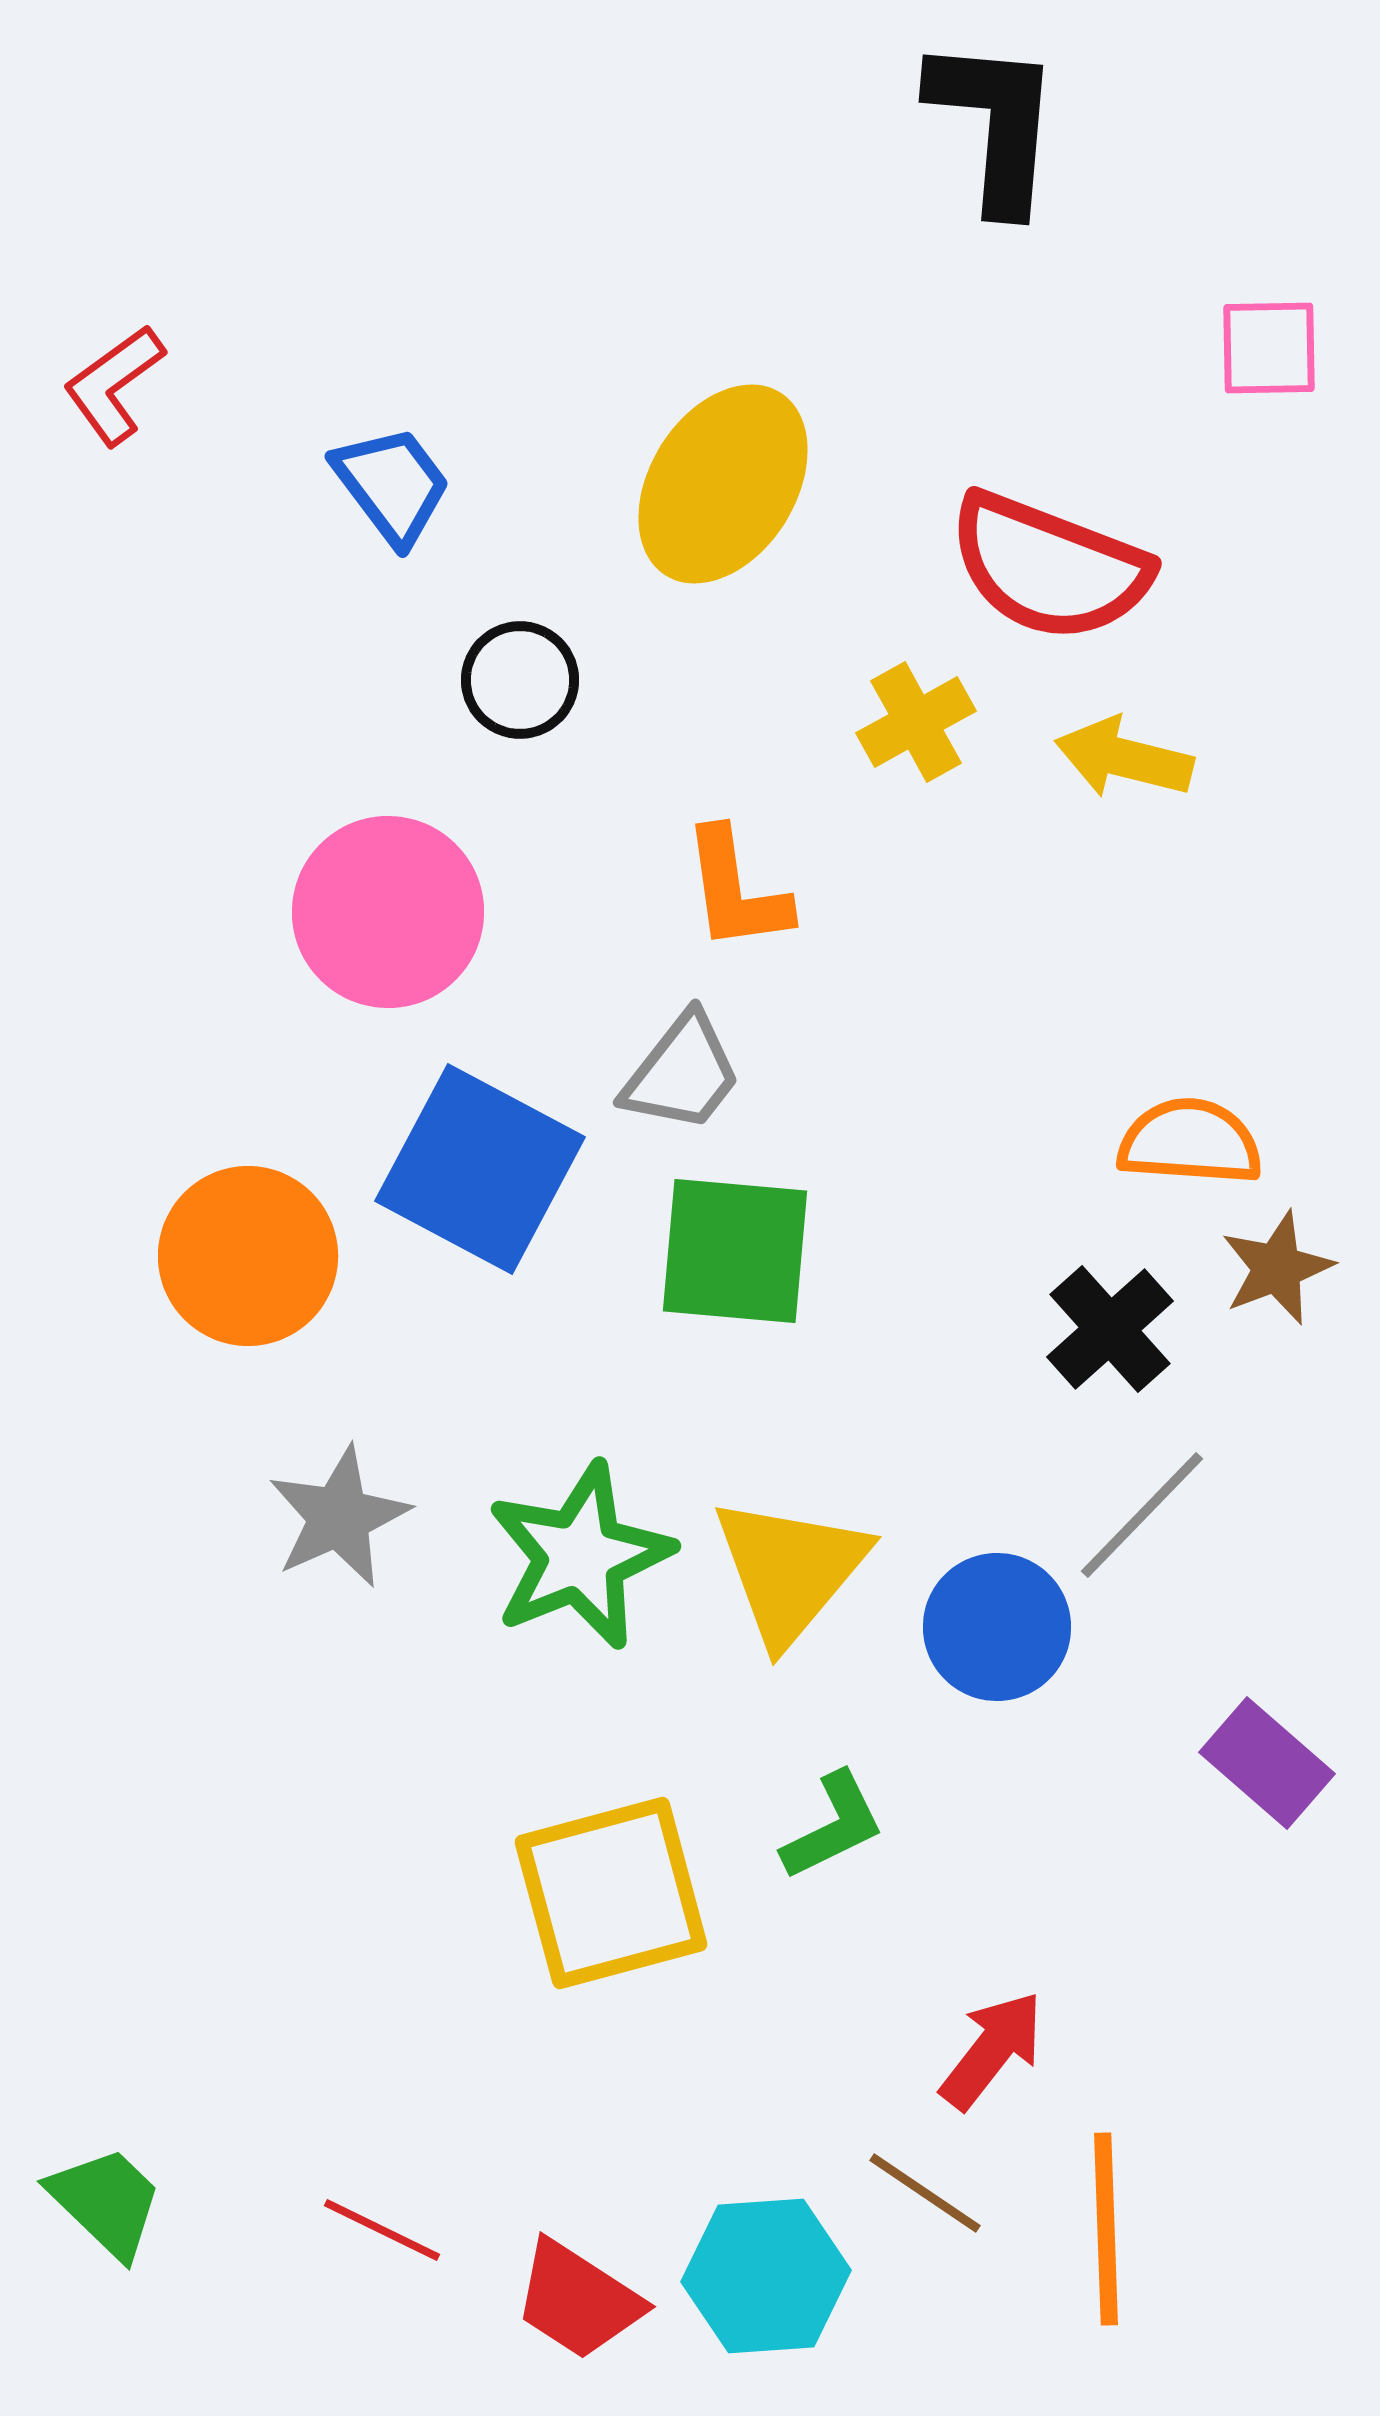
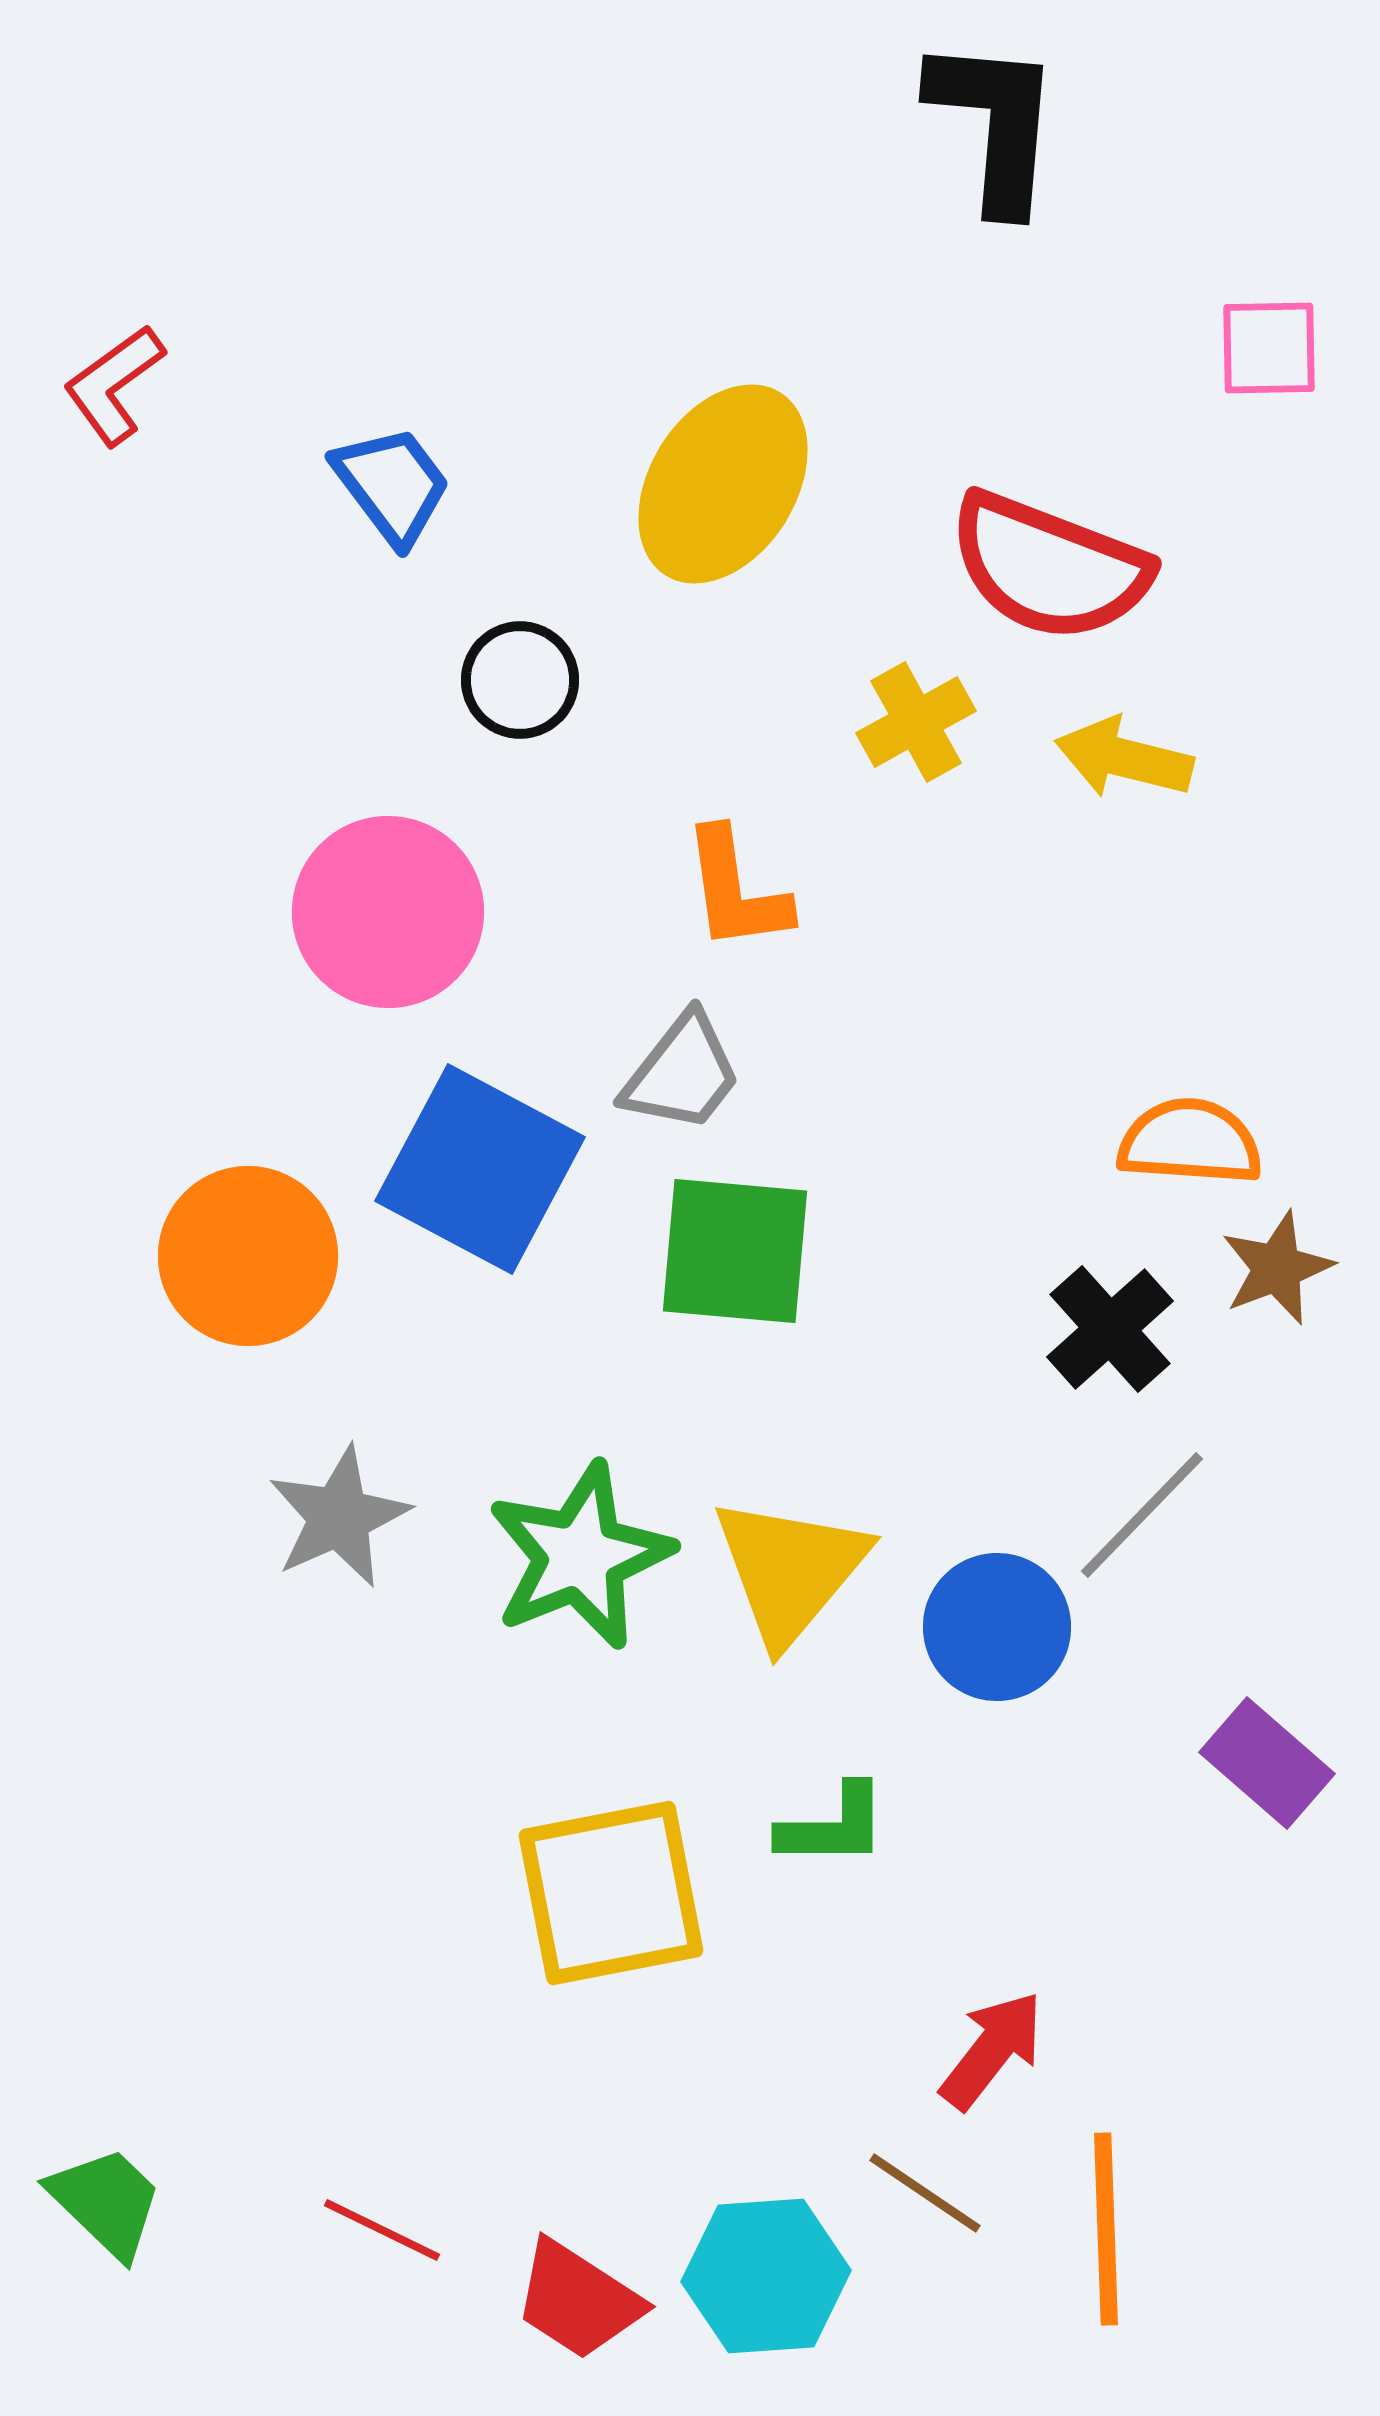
green L-shape: rotated 26 degrees clockwise
yellow square: rotated 4 degrees clockwise
